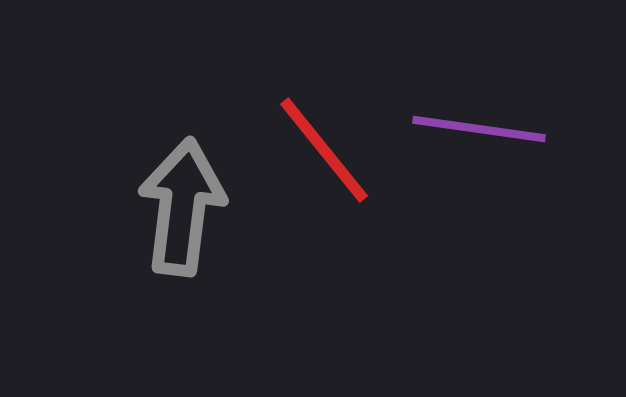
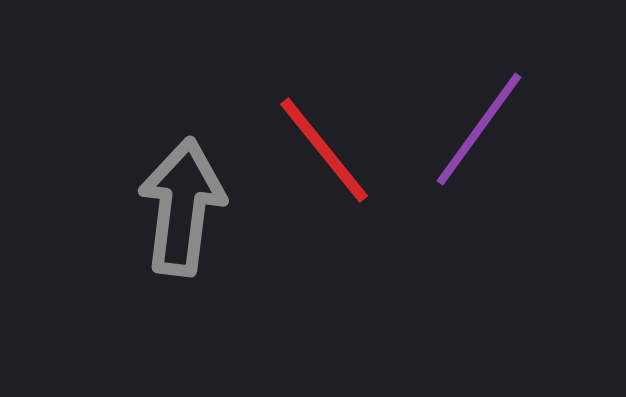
purple line: rotated 62 degrees counterclockwise
